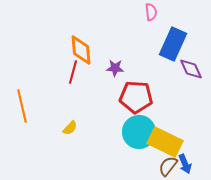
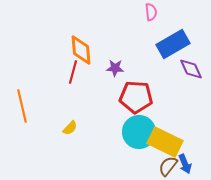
blue rectangle: rotated 36 degrees clockwise
